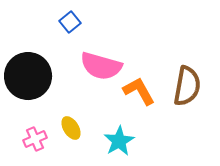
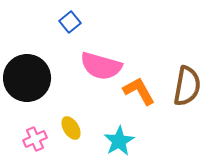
black circle: moved 1 px left, 2 px down
